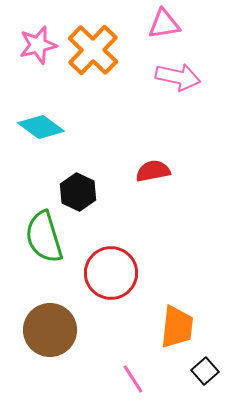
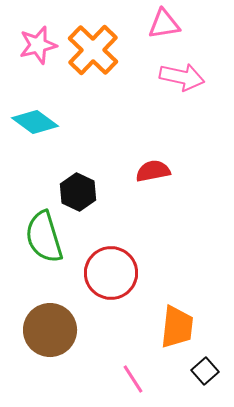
pink arrow: moved 4 px right
cyan diamond: moved 6 px left, 5 px up
